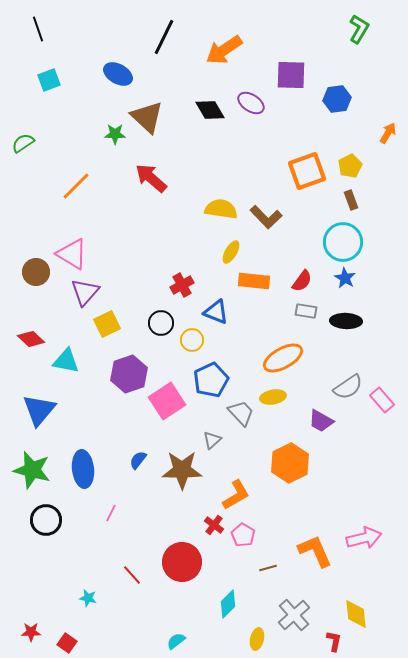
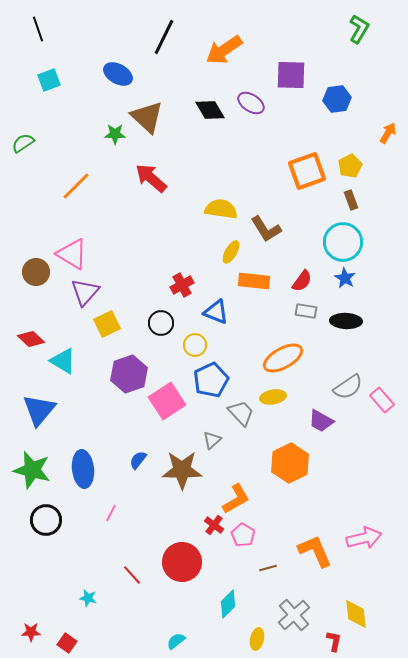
brown L-shape at (266, 217): moved 12 px down; rotated 12 degrees clockwise
yellow circle at (192, 340): moved 3 px right, 5 px down
cyan triangle at (66, 361): moved 3 px left; rotated 20 degrees clockwise
orange L-shape at (236, 495): moved 4 px down
